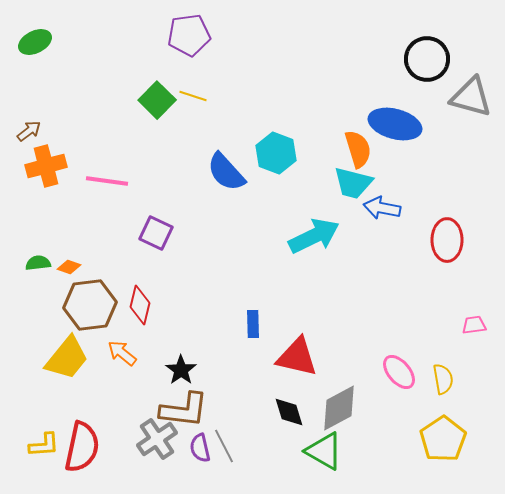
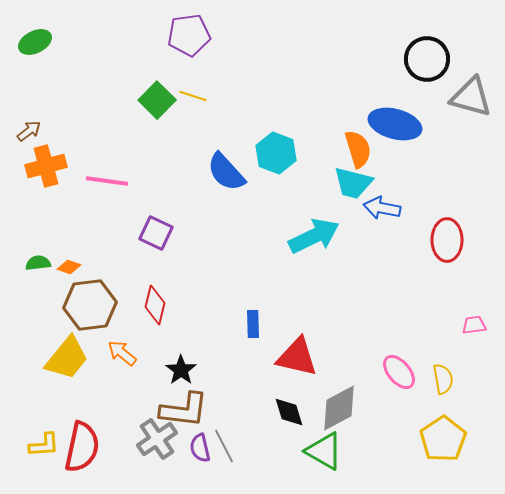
red diamond: moved 15 px right
